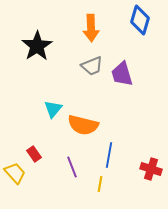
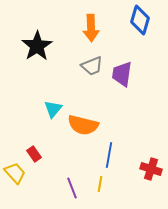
purple trapezoid: rotated 24 degrees clockwise
purple line: moved 21 px down
